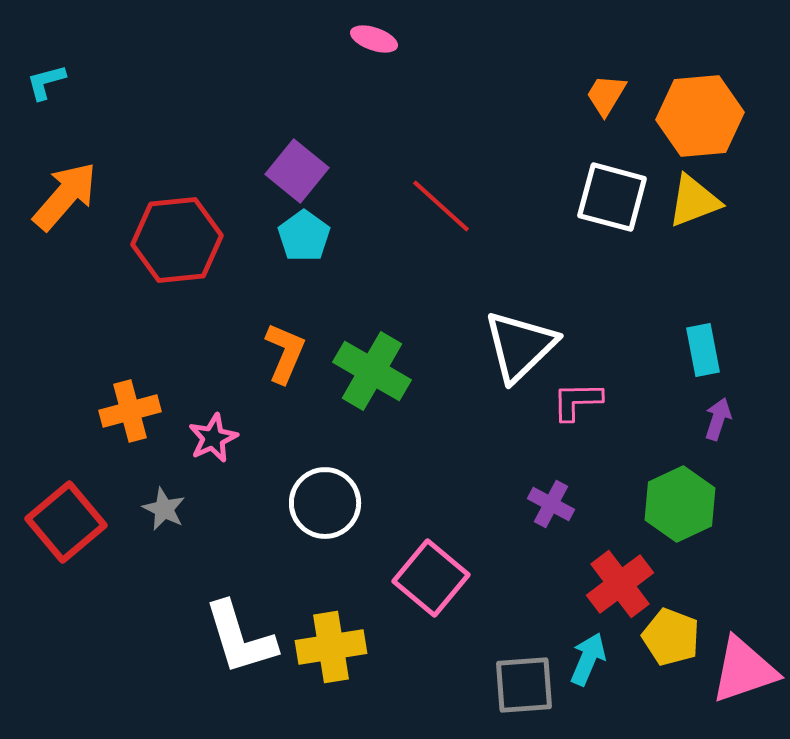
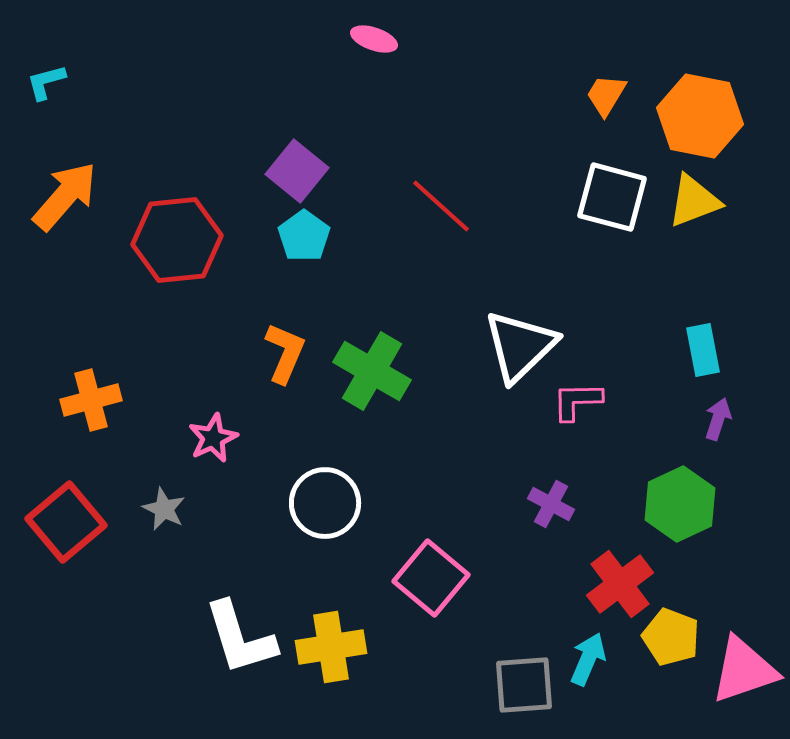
orange hexagon: rotated 16 degrees clockwise
orange cross: moved 39 px left, 11 px up
